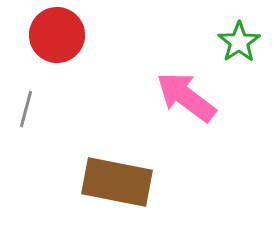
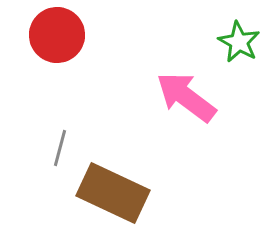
green star: rotated 9 degrees counterclockwise
gray line: moved 34 px right, 39 px down
brown rectangle: moved 4 px left, 11 px down; rotated 14 degrees clockwise
